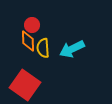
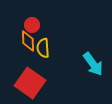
cyan arrow: moved 21 px right, 15 px down; rotated 100 degrees counterclockwise
red square: moved 5 px right, 2 px up
